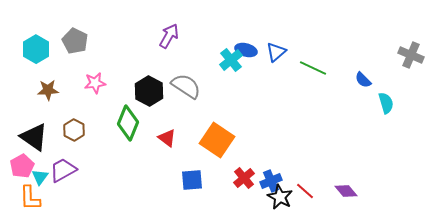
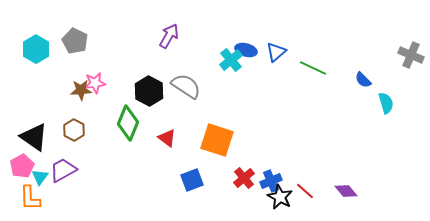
brown star: moved 33 px right
orange square: rotated 16 degrees counterclockwise
blue square: rotated 15 degrees counterclockwise
